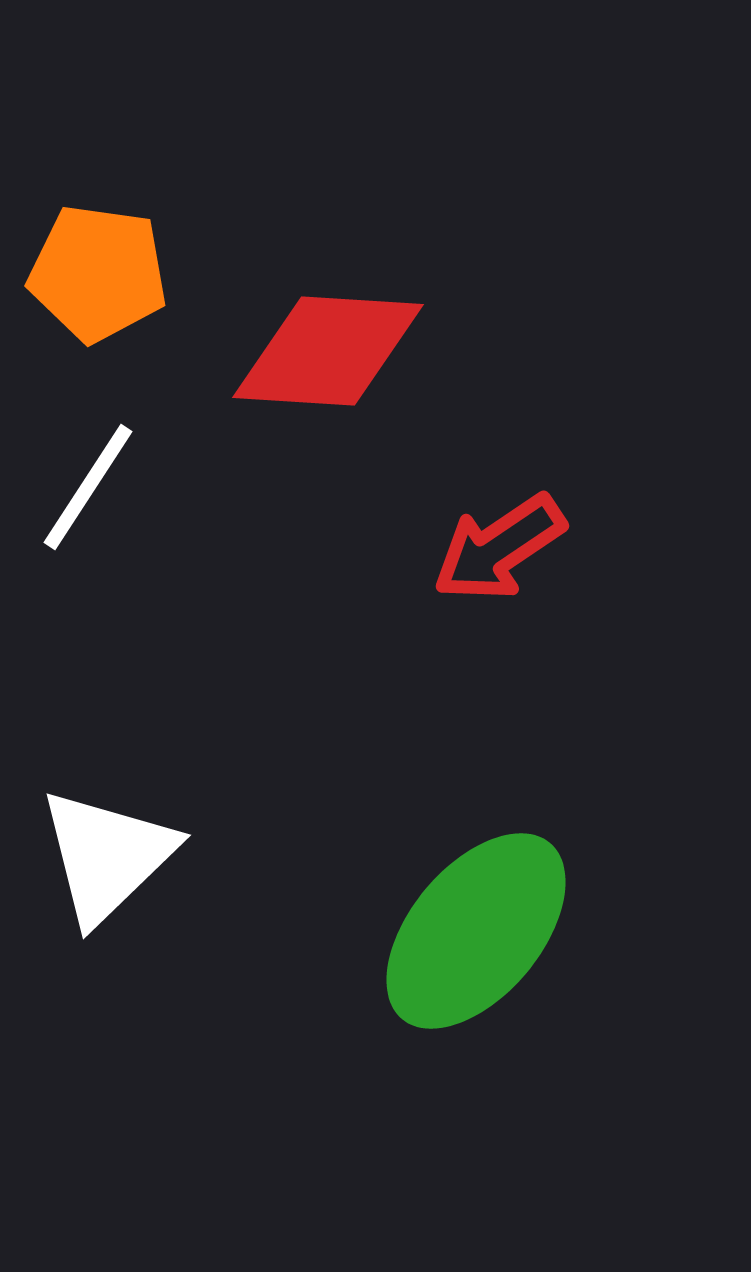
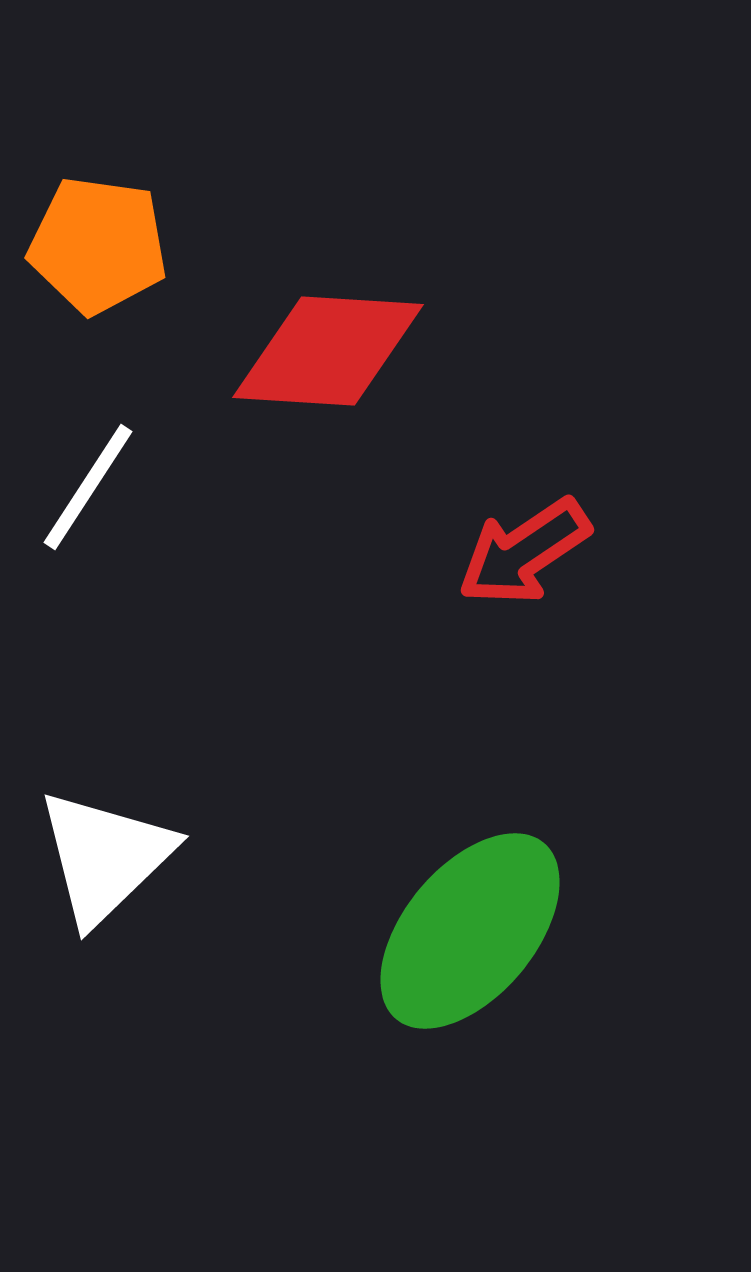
orange pentagon: moved 28 px up
red arrow: moved 25 px right, 4 px down
white triangle: moved 2 px left, 1 px down
green ellipse: moved 6 px left
